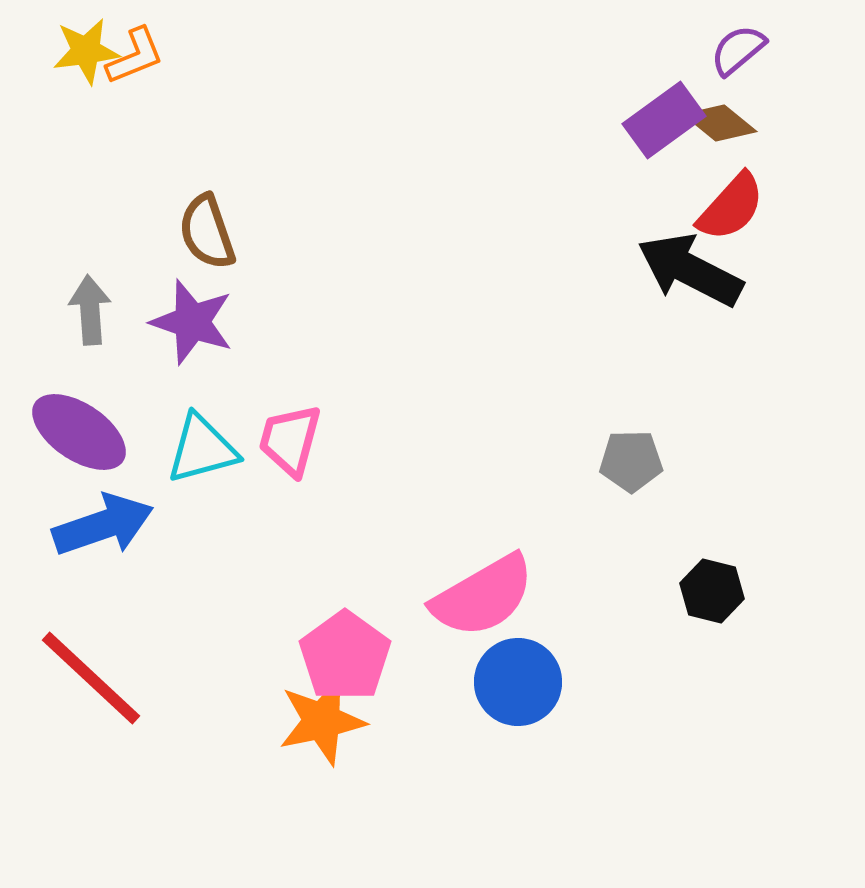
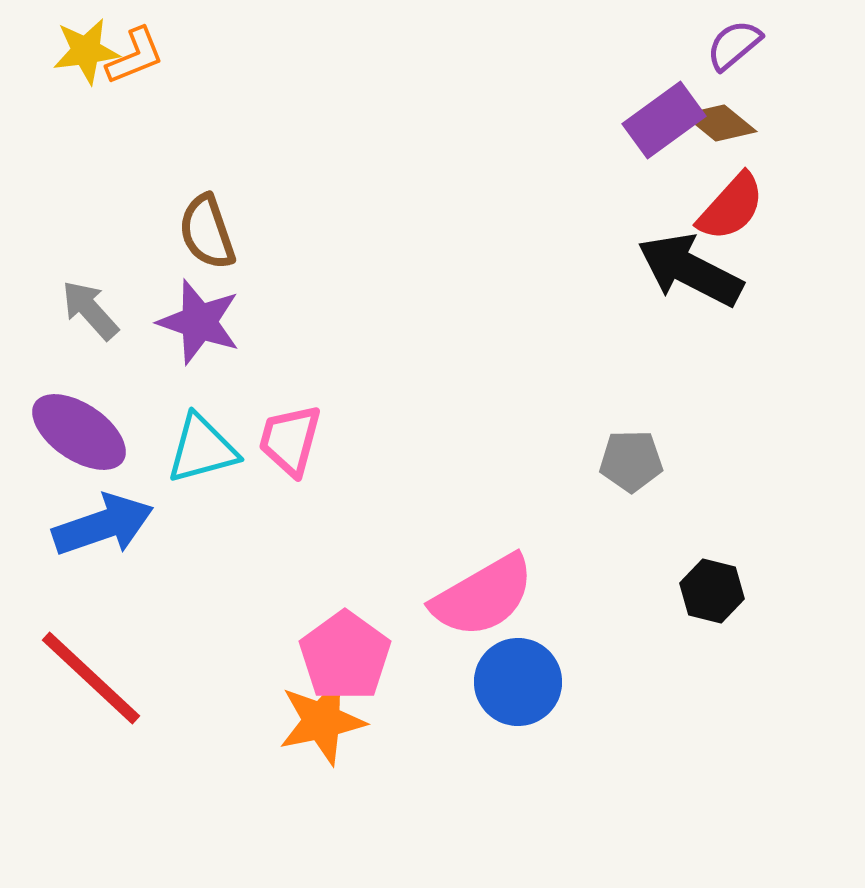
purple semicircle: moved 4 px left, 5 px up
gray arrow: rotated 38 degrees counterclockwise
purple star: moved 7 px right
